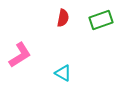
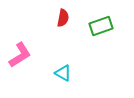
green rectangle: moved 6 px down
